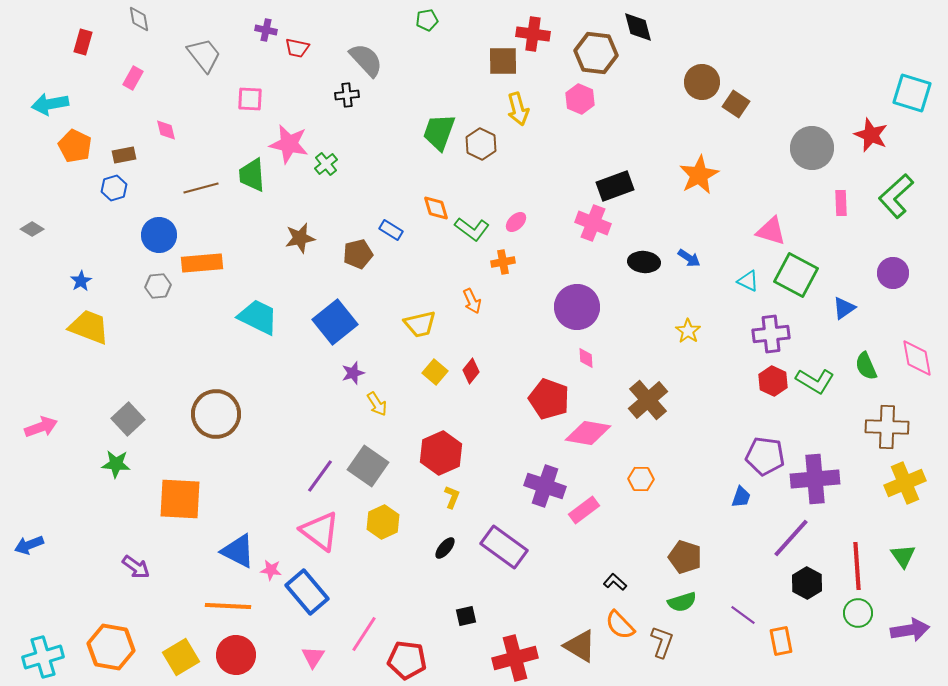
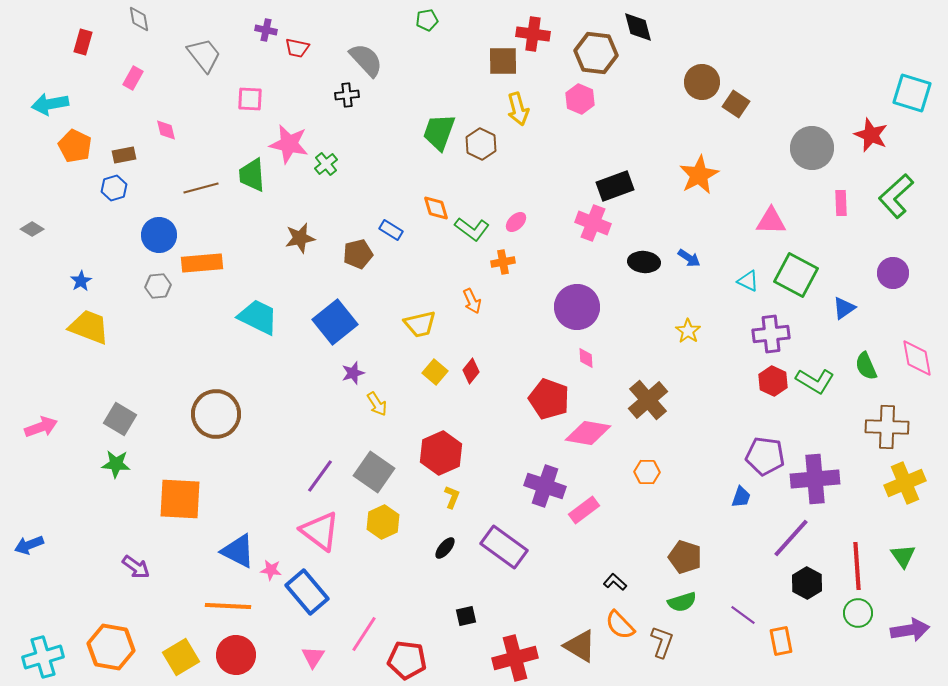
pink triangle at (771, 231): moved 10 px up; rotated 16 degrees counterclockwise
gray square at (128, 419): moved 8 px left; rotated 16 degrees counterclockwise
gray square at (368, 466): moved 6 px right, 6 px down
orange hexagon at (641, 479): moved 6 px right, 7 px up
